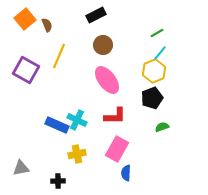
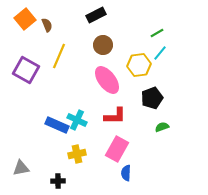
yellow hexagon: moved 15 px left, 6 px up; rotated 15 degrees clockwise
